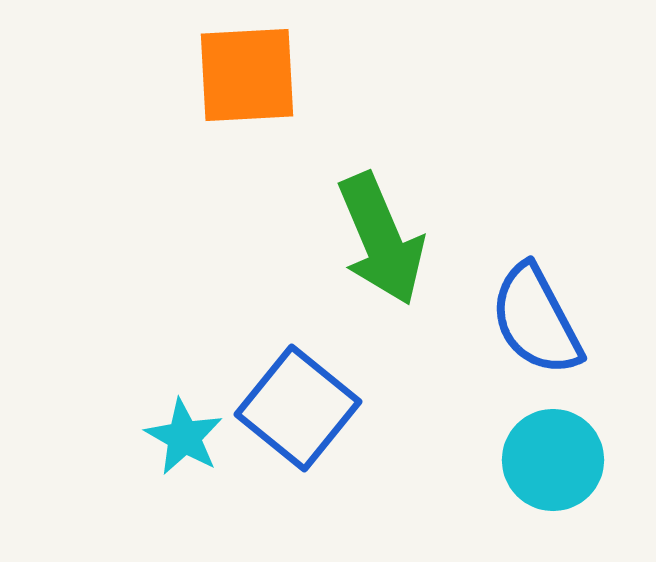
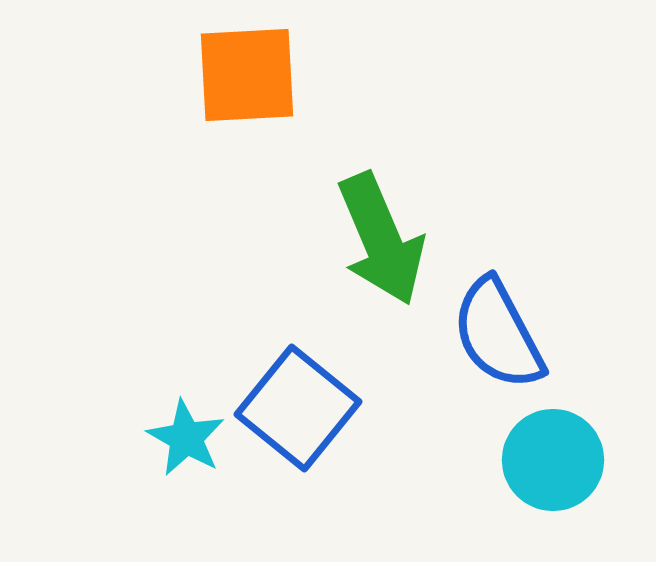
blue semicircle: moved 38 px left, 14 px down
cyan star: moved 2 px right, 1 px down
